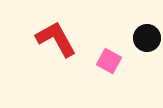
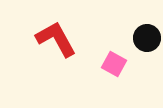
pink square: moved 5 px right, 3 px down
